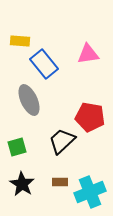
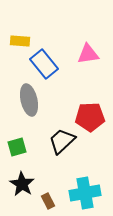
gray ellipse: rotated 12 degrees clockwise
red pentagon: rotated 12 degrees counterclockwise
brown rectangle: moved 12 px left, 19 px down; rotated 63 degrees clockwise
cyan cross: moved 5 px left, 1 px down; rotated 12 degrees clockwise
